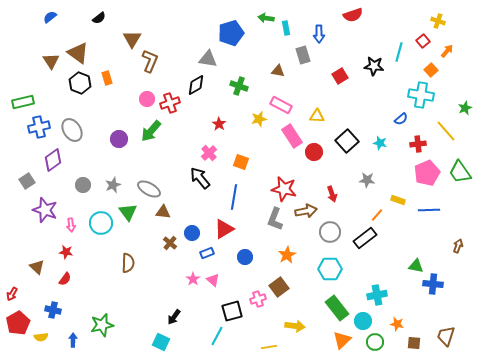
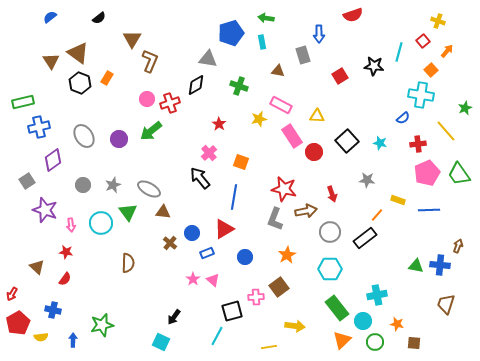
cyan rectangle at (286, 28): moved 24 px left, 14 px down
orange rectangle at (107, 78): rotated 48 degrees clockwise
blue semicircle at (401, 119): moved 2 px right, 1 px up
gray ellipse at (72, 130): moved 12 px right, 6 px down
green arrow at (151, 131): rotated 10 degrees clockwise
green trapezoid at (460, 172): moved 1 px left, 2 px down
blue cross at (433, 284): moved 7 px right, 19 px up
pink cross at (258, 299): moved 2 px left, 2 px up; rotated 14 degrees clockwise
brown trapezoid at (446, 336): moved 32 px up
